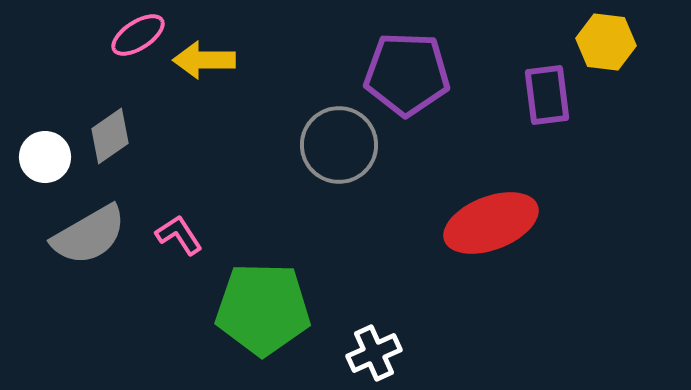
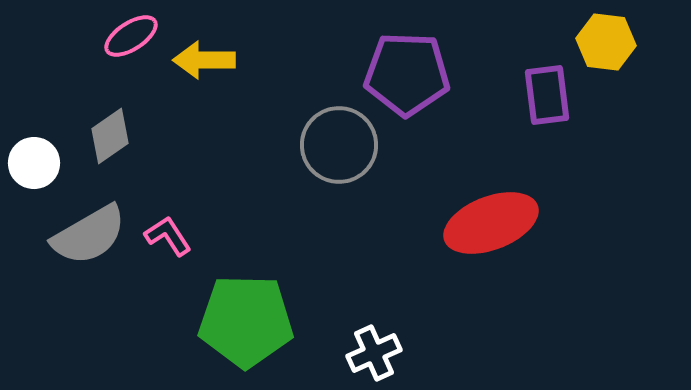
pink ellipse: moved 7 px left, 1 px down
white circle: moved 11 px left, 6 px down
pink L-shape: moved 11 px left, 1 px down
green pentagon: moved 17 px left, 12 px down
